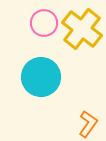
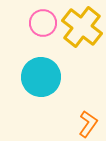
pink circle: moved 1 px left
yellow cross: moved 2 px up
